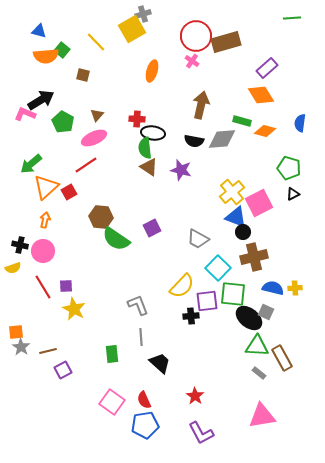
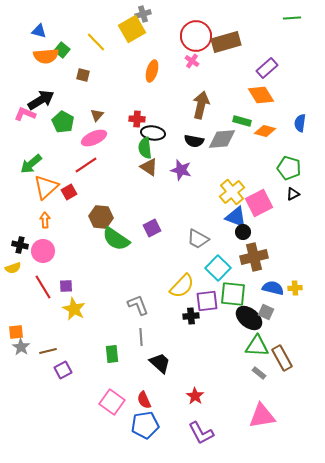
orange arrow at (45, 220): rotated 14 degrees counterclockwise
